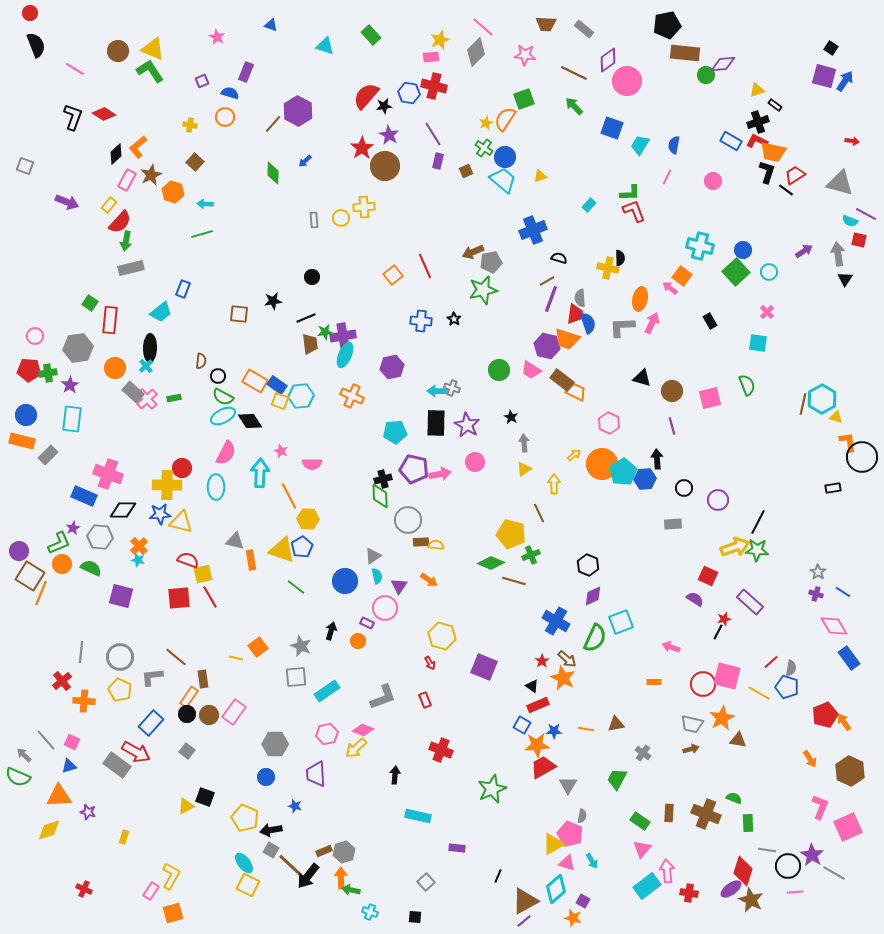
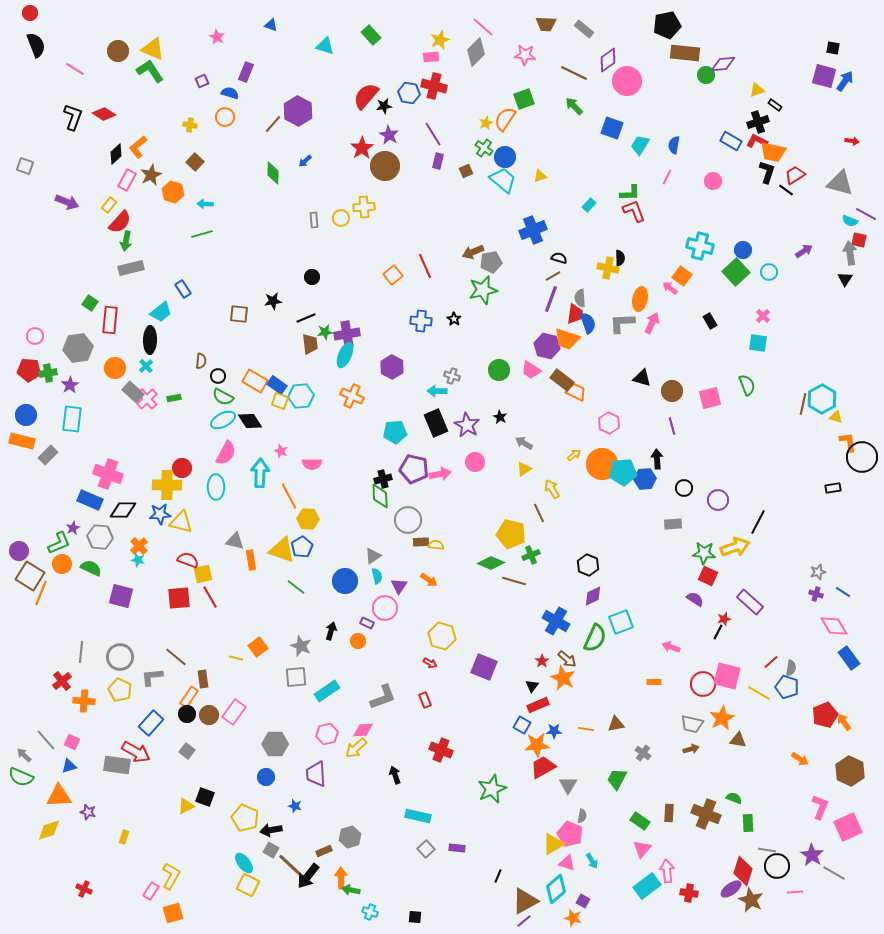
black square at (831, 48): moved 2 px right; rotated 24 degrees counterclockwise
gray arrow at (838, 254): moved 12 px right, 1 px up
brown line at (547, 281): moved 6 px right, 5 px up
blue rectangle at (183, 289): rotated 54 degrees counterclockwise
pink cross at (767, 312): moved 4 px left, 4 px down
gray L-shape at (622, 327): moved 4 px up
purple cross at (343, 336): moved 4 px right, 2 px up
black ellipse at (150, 348): moved 8 px up
purple hexagon at (392, 367): rotated 20 degrees counterclockwise
gray cross at (452, 388): moved 12 px up
cyan ellipse at (223, 416): moved 4 px down
black star at (511, 417): moved 11 px left
black rectangle at (436, 423): rotated 24 degrees counterclockwise
gray arrow at (524, 443): rotated 54 degrees counterclockwise
cyan pentagon at (623, 472): rotated 28 degrees clockwise
yellow arrow at (554, 484): moved 2 px left, 5 px down; rotated 30 degrees counterclockwise
blue rectangle at (84, 496): moved 6 px right, 4 px down
green star at (757, 550): moved 53 px left, 3 px down
gray star at (818, 572): rotated 21 degrees clockwise
red arrow at (430, 663): rotated 32 degrees counterclockwise
black triangle at (532, 686): rotated 32 degrees clockwise
pink diamond at (363, 730): rotated 25 degrees counterclockwise
orange arrow at (810, 759): moved 10 px left; rotated 24 degrees counterclockwise
gray rectangle at (117, 765): rotated 28 degrees counterclockwise
black arrow at (395, 775): rotated 24 degrees counterclockwise
green semicircle at (18, 777): moved 3 px right
gray hexagon at (344, 852): moved 6 px right, 15 px up
black circle at (788, 866): moved 11 px left
gray square at (426, 882): moved 33 px up
